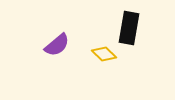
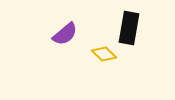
purple semicircle: moved 8 px right, 11 px up
